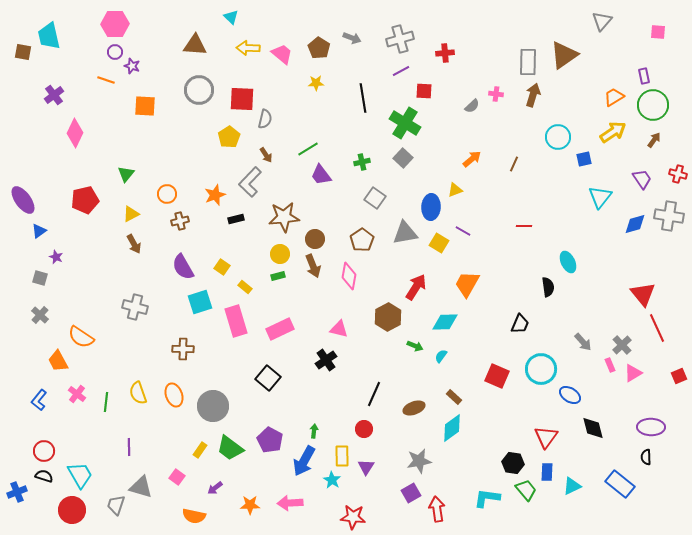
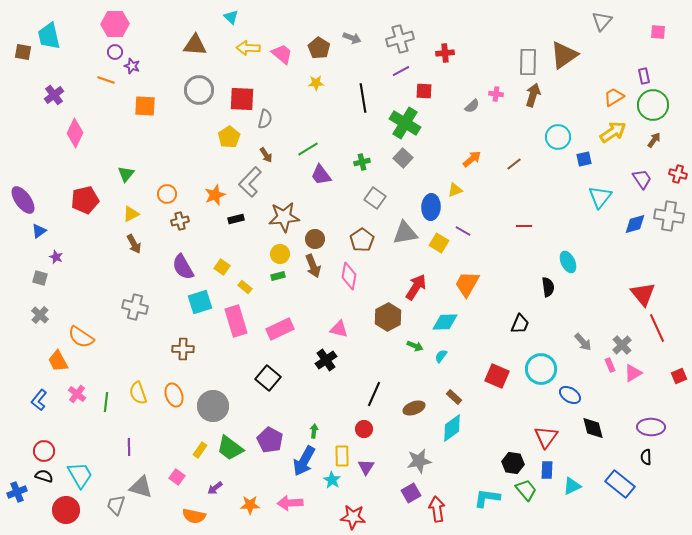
brown line at (514, 164): rotated 28 degrees clockwise
blue rectangle at (547, 472): moved 2 px up
red circle at (72, 510): moved 6 px left
